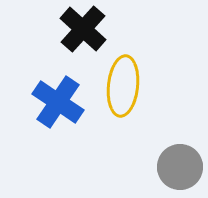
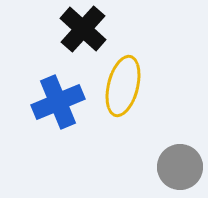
yellow ellipse: rotated 8 degrees clockwise
blue cross: rotated 33 degrees clockwise
